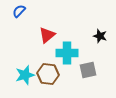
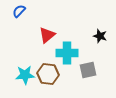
cyan star: rotated 12 degrees clockwise
